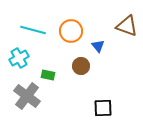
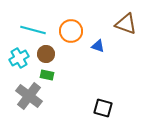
brown triangle: moved 1 px left, 2 px up
blue triangle: rotated 32 degrees counterclockwise
brown circle: moved 35 px left, 12 px up
green rectangle: moved 1 px left
gray cross: moved 2 px right
black square: rotated 18 degrees clockwise
